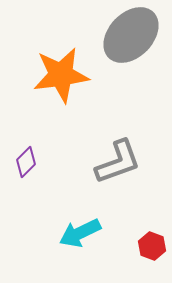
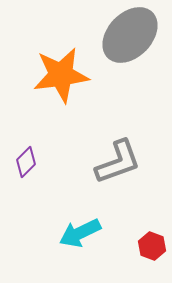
gray ellipse: moved 1 px left
